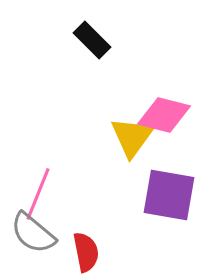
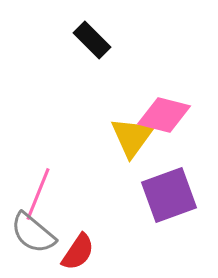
purple square: rotated 30 degrees counterclockwise
red semicircle: moved 8 px left; rotated 45 degrees clockwise
